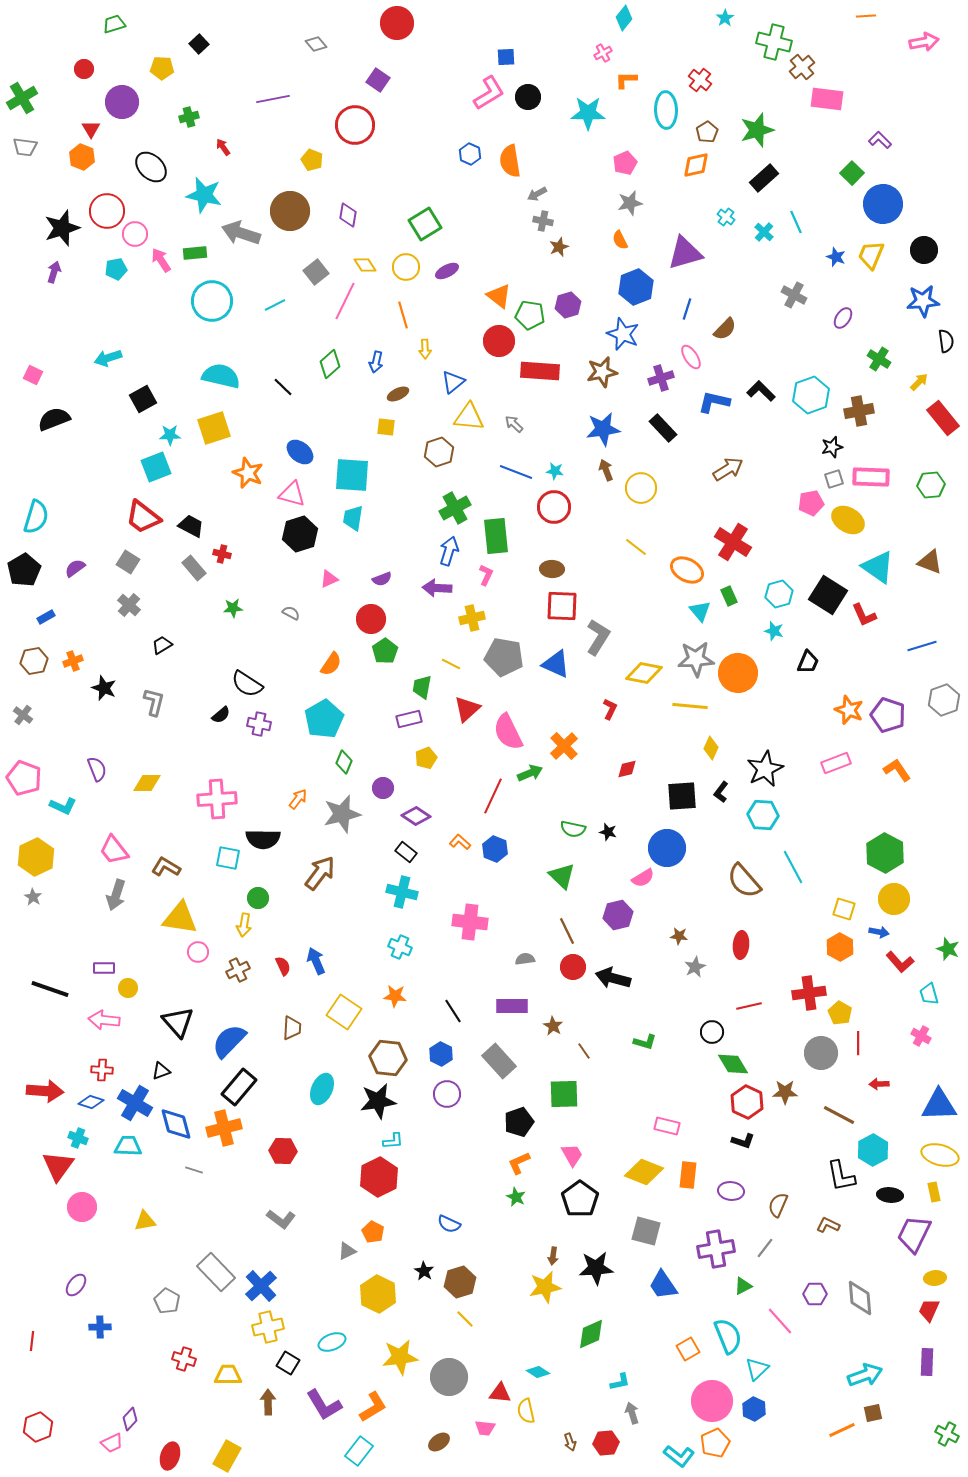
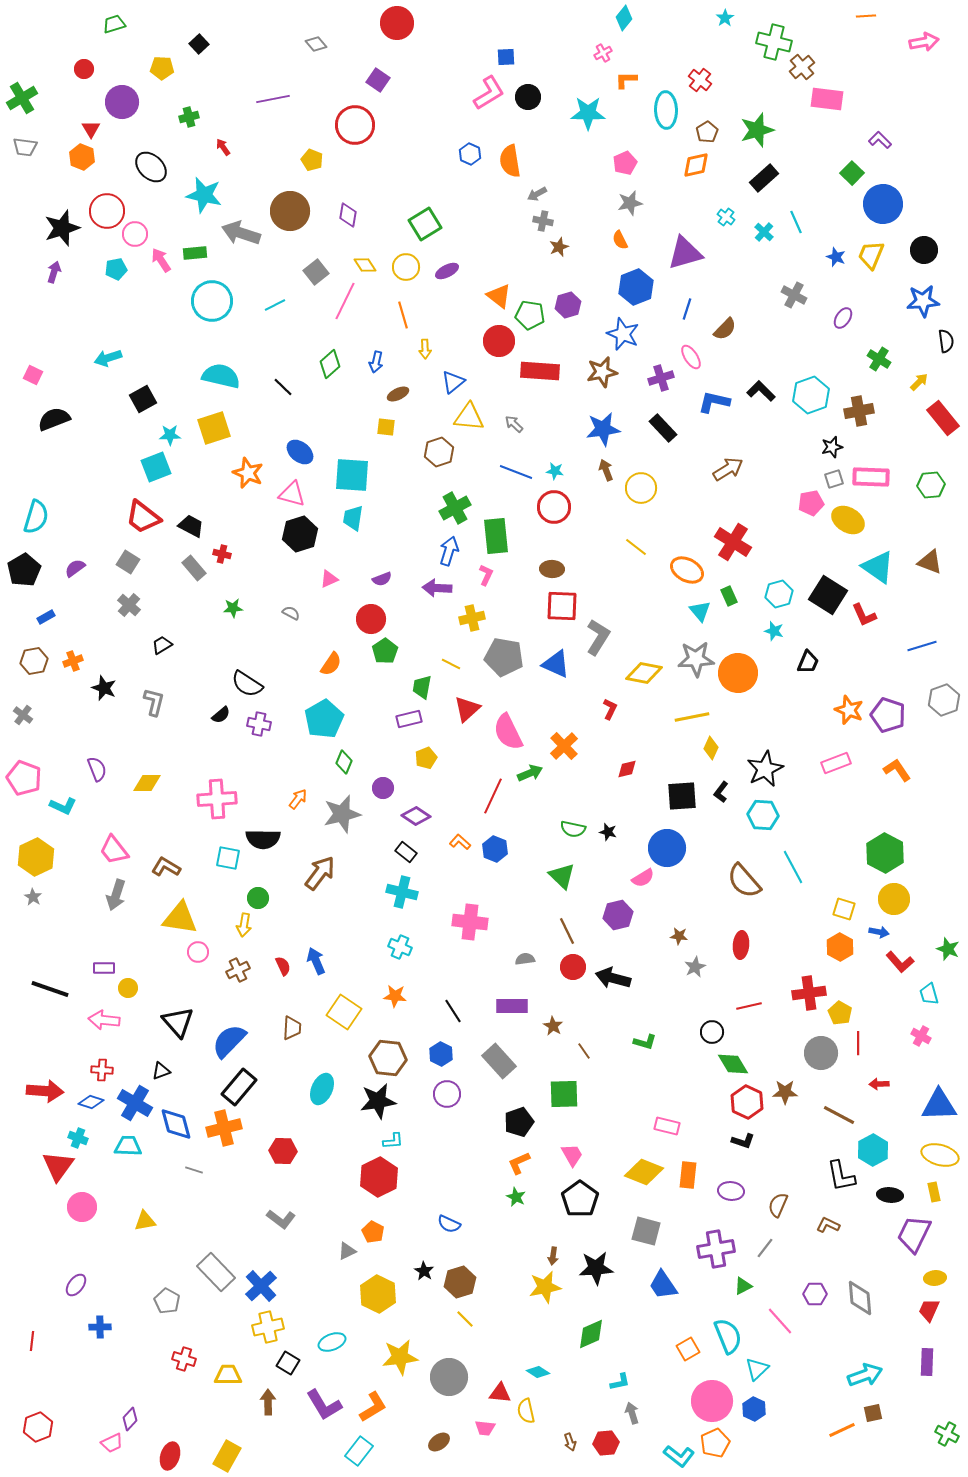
yellow line at (690, 706): moved 2 px right, 11 px down; rotated 16 degrees counterclockwise
